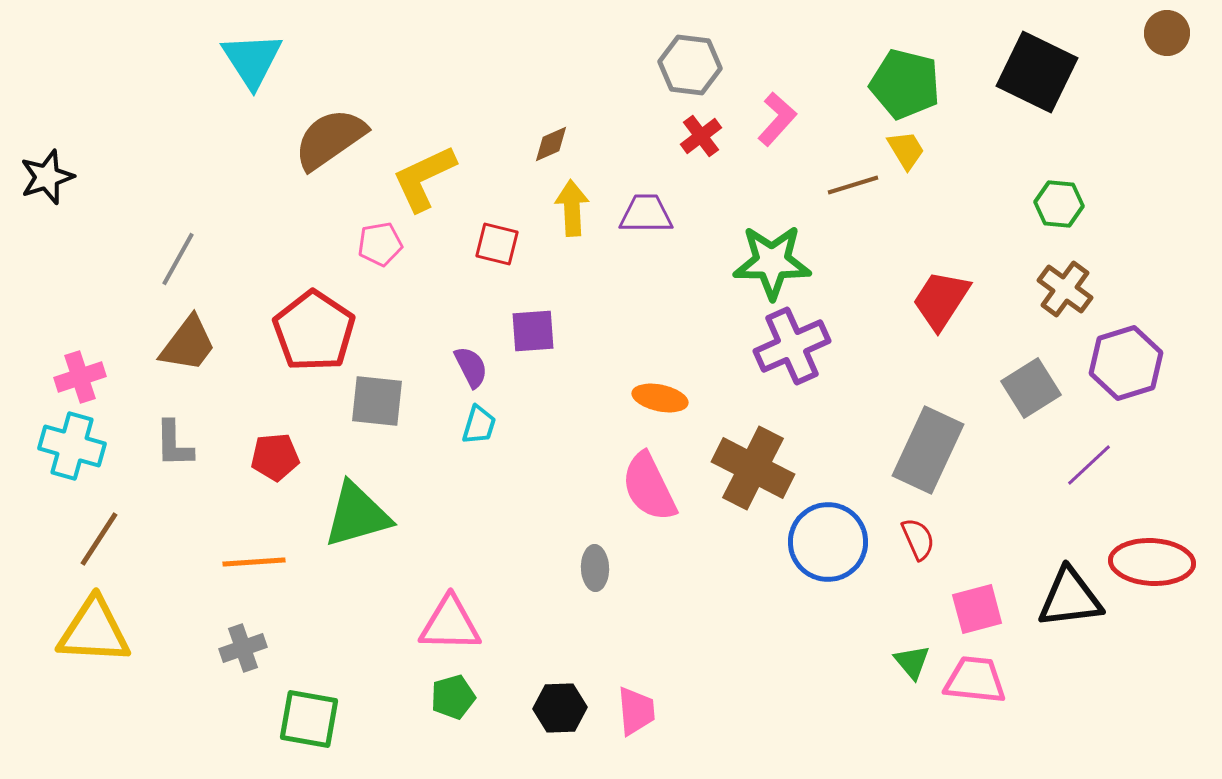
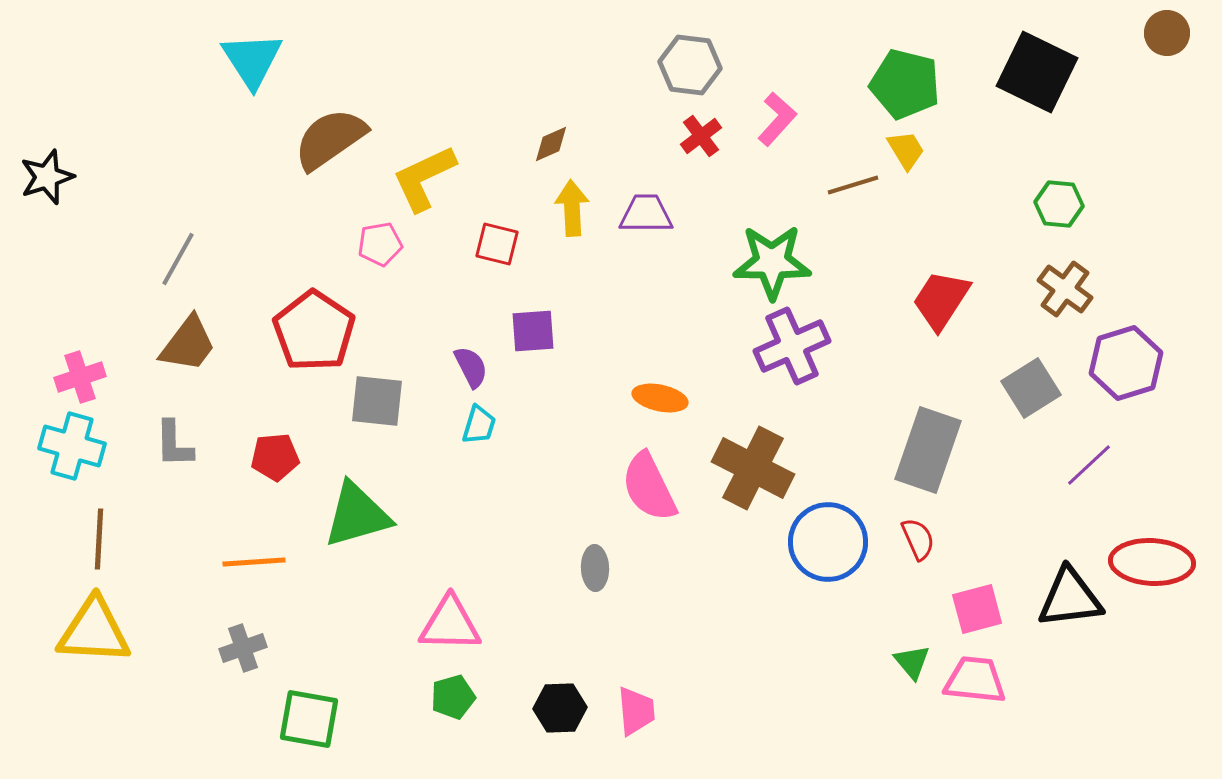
gray rectangle at (928, 450): rotated 6 degrees counterclockwise
brown line at (99, 539): rotated 30 degrees counterclockwise
